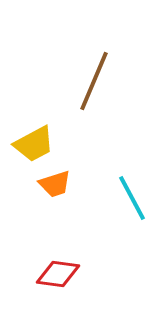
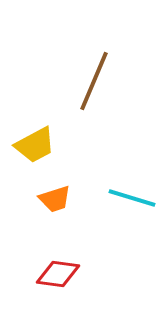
yellow trapezoid: moved 1 px right, 1 px down
orange trapezoid: moved 15 px down
cyan line: rotated 45 degrees counterclockwise
